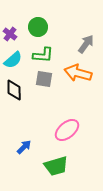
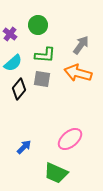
green circle: moved 2 px up
gray arrow: moved 5 px left, 1 px down
green L-shape: moved 2 px right
cyan semicircle: moved 3 px down
gray square: moved 2 px left
black diamond: moved 5 px right, 1 px up; rotated 40 degrees clockwise
pink ellipse: moved 3 px right, 9 px down
green trapezoid: moved 7 px down; rotated 40 degrees clockwise
